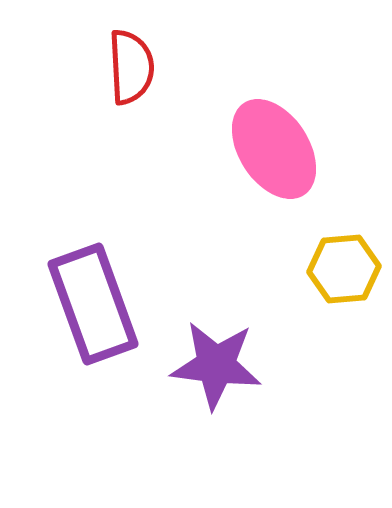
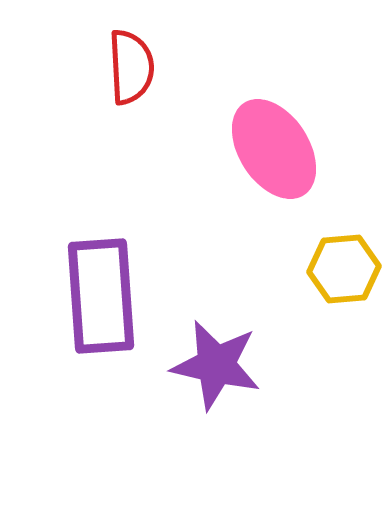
purple rectangle: moved 8 px right, 8 px up; rotated 16 degrees clockwise
purple star: rotated 6 degrees clockwise
